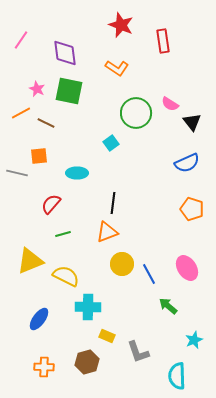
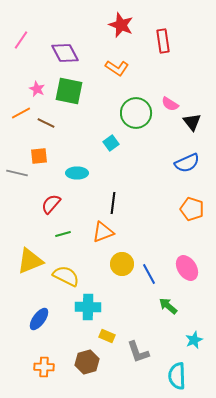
purple diamond: rotated 20 degrees counterclockwise
orange triangle: moved 4 px left
